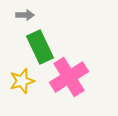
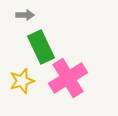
green rectangle: moved 1 px right
pink cross: moved 1 px left, 1 px down
